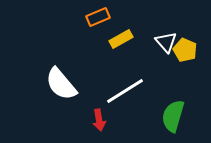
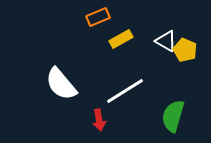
white triangle: moved 1 px up; rotated 20 degrees counterclockwise
